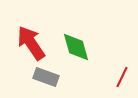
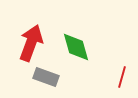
red arrow: rotated 54 degrees clockwise
red line: rotated 10 degrees counterclockwise
